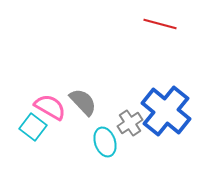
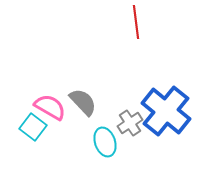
red line: moved 24 px left, 2 px up; rotated 68 degrees clockwise
